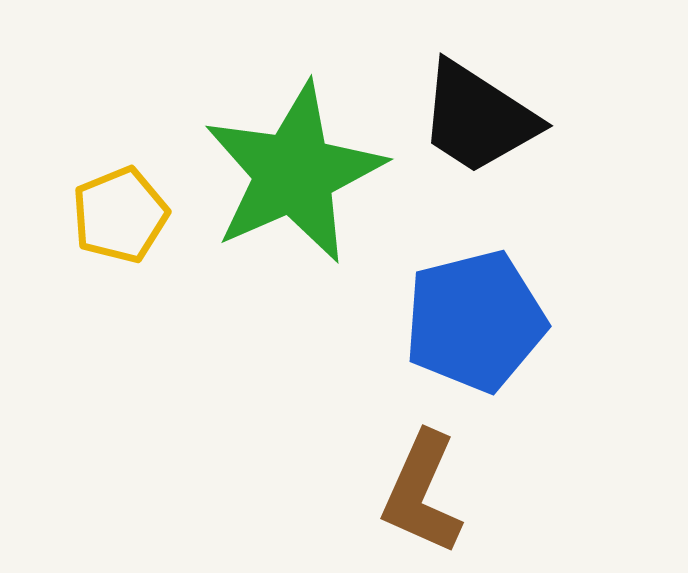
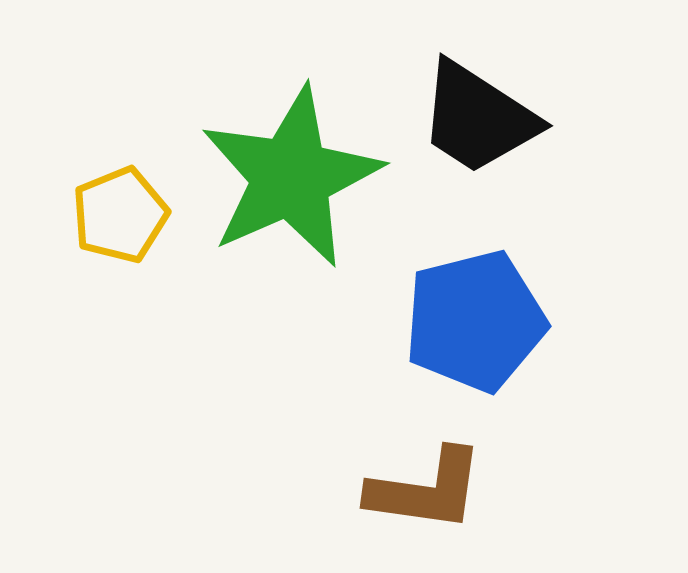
green star: moved 3 px left, 4 px down
brown L-shape: moved 4 px right, 3 px up; rotated 106 degrees counterclockwise
